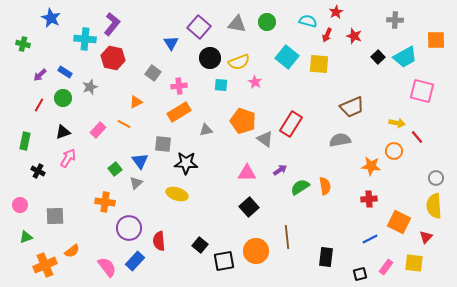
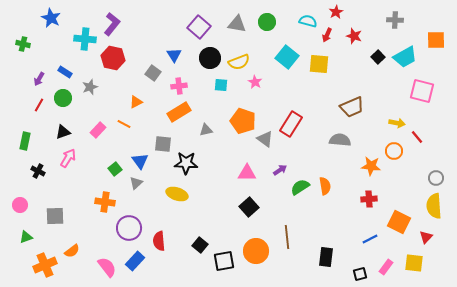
blue triangle at (171, 43): moved 3 px right, 12 px down
purple arrow at (40, 75): moved 1 px left, 4 px down; rotated 16 degrees counterclockwise
gray semicircle at (340, 140): rotated 15 degrees clockwise
